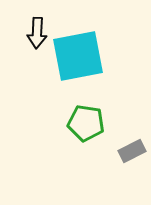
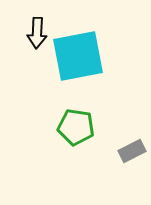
green pentagon: moved 10 px left, 4 px down
